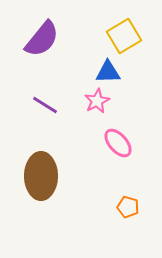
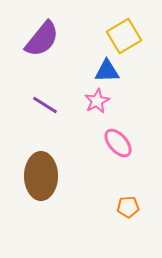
blue triangle: moved 1 px left, 1 px up
orange pentagon: rotated 20 degrees counterclockwise
